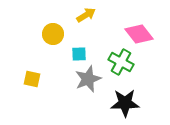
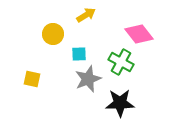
black star: moved 5 px left
